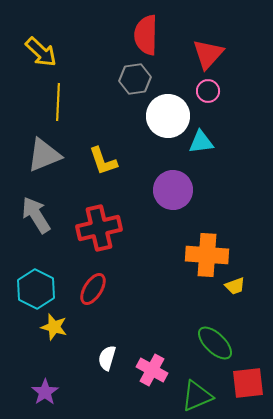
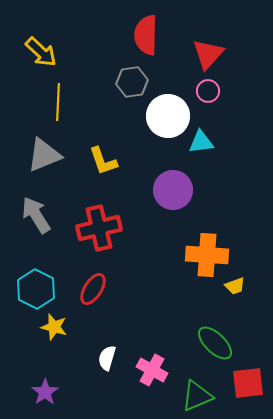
gray hexagon: moved 3 px left, 3 px down
